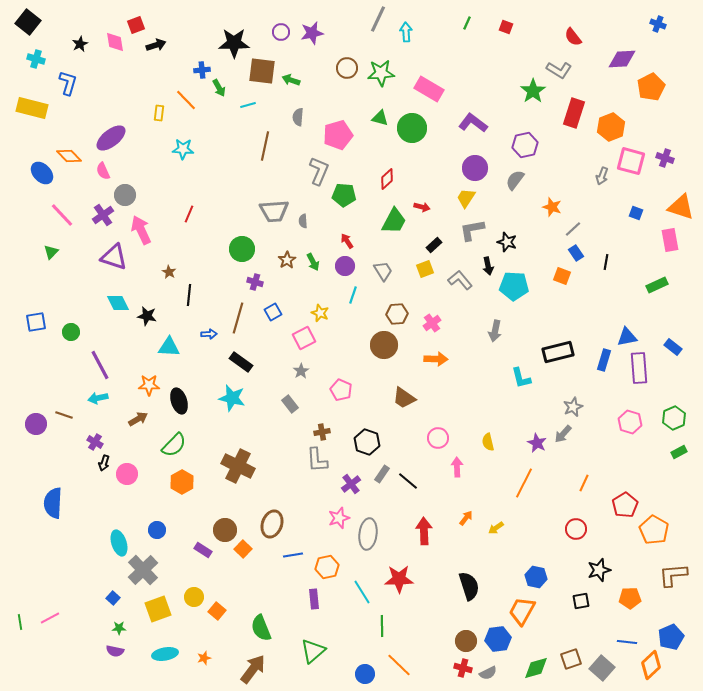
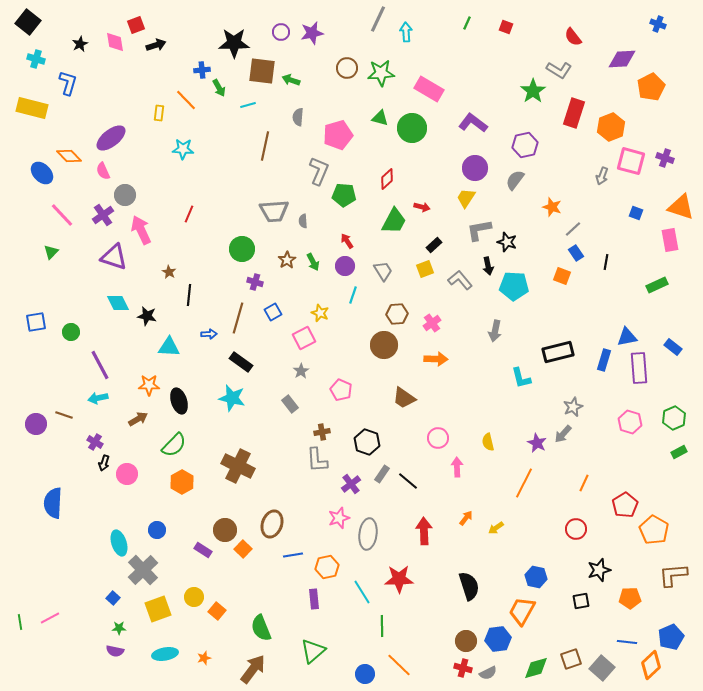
gray L-shape at (472, 230): moved 7 px right
